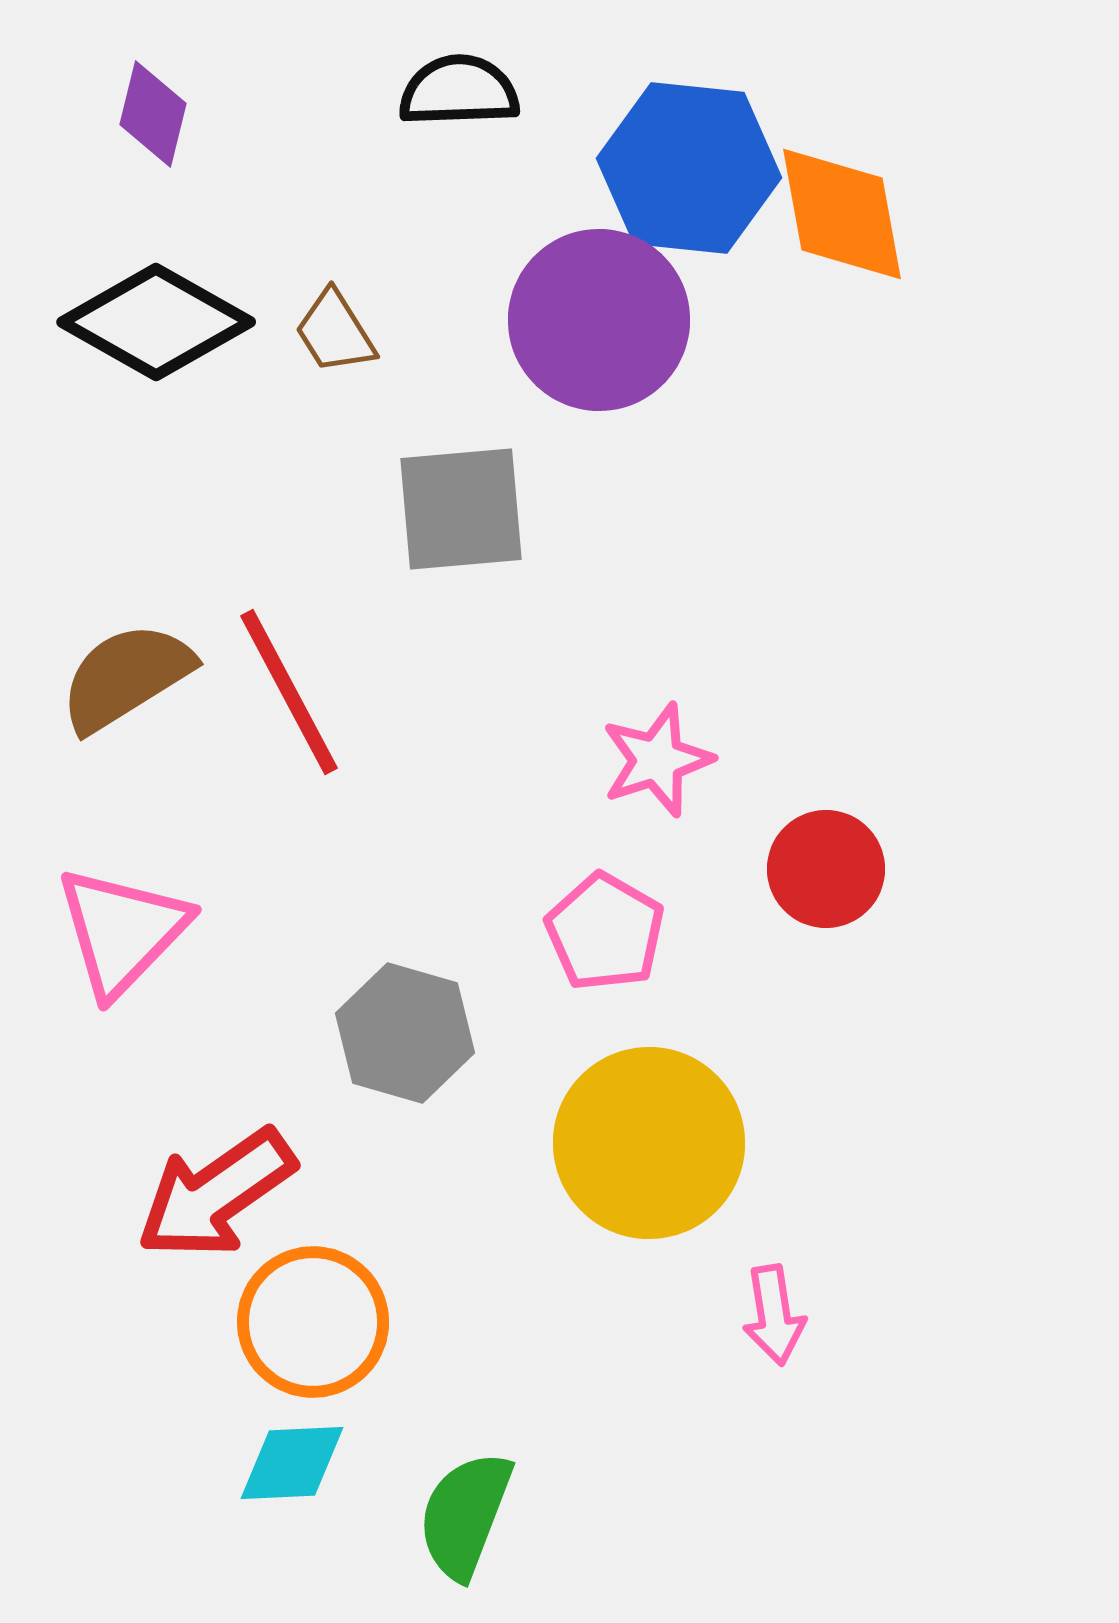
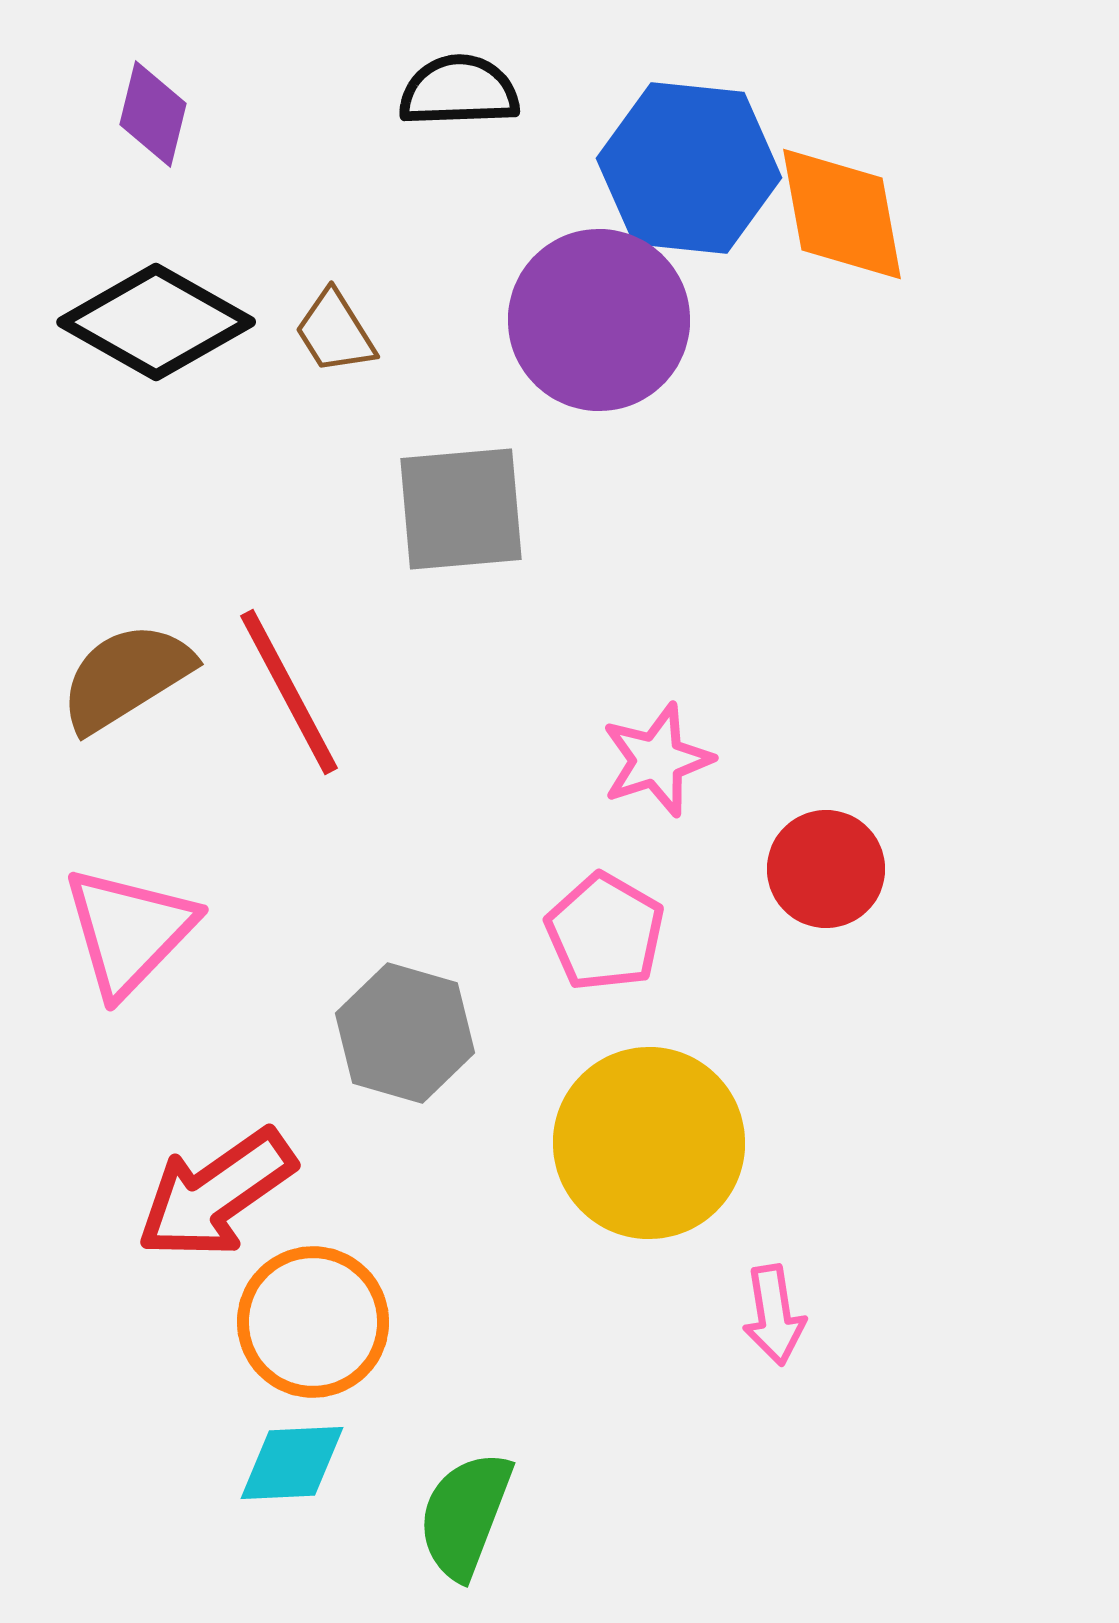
pink triangle: moved 7 px right
